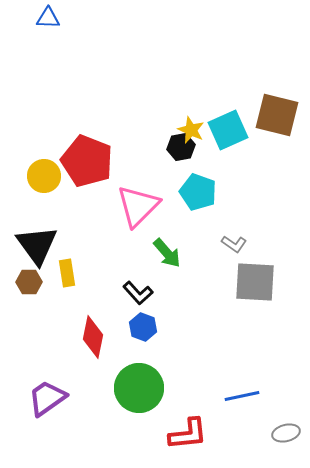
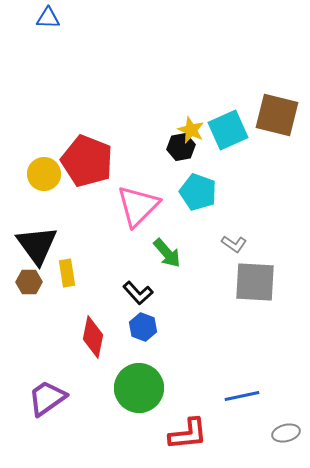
yellow circle: moved 2 px up
